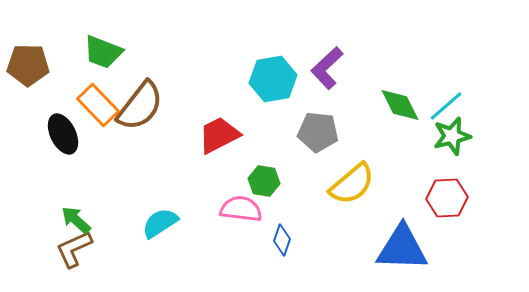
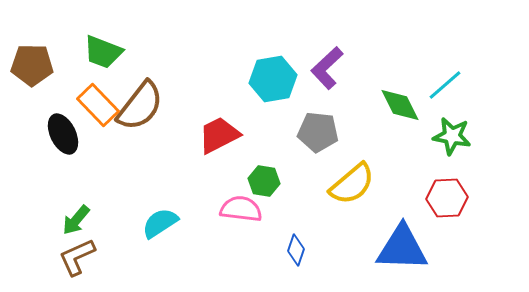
brown pentagon: moved 4 px right
cyan line: moved 1 px left, 21 px up
green star: rotated 24 degrees clockwise
green arrow: rotated 92 degrees counterclockwise
blue diamond: moved 14 px right, 10 px down
brown L-shape: moved 3 px right, 8 px down
